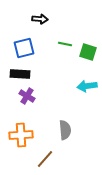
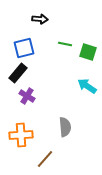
black rectangle: moved 2 px left, 1 px up; rotated 54 degrees counterclockwise
cyan arrow: rotated 42 degrees clockwise
gray semicircle: moved 3 px up
